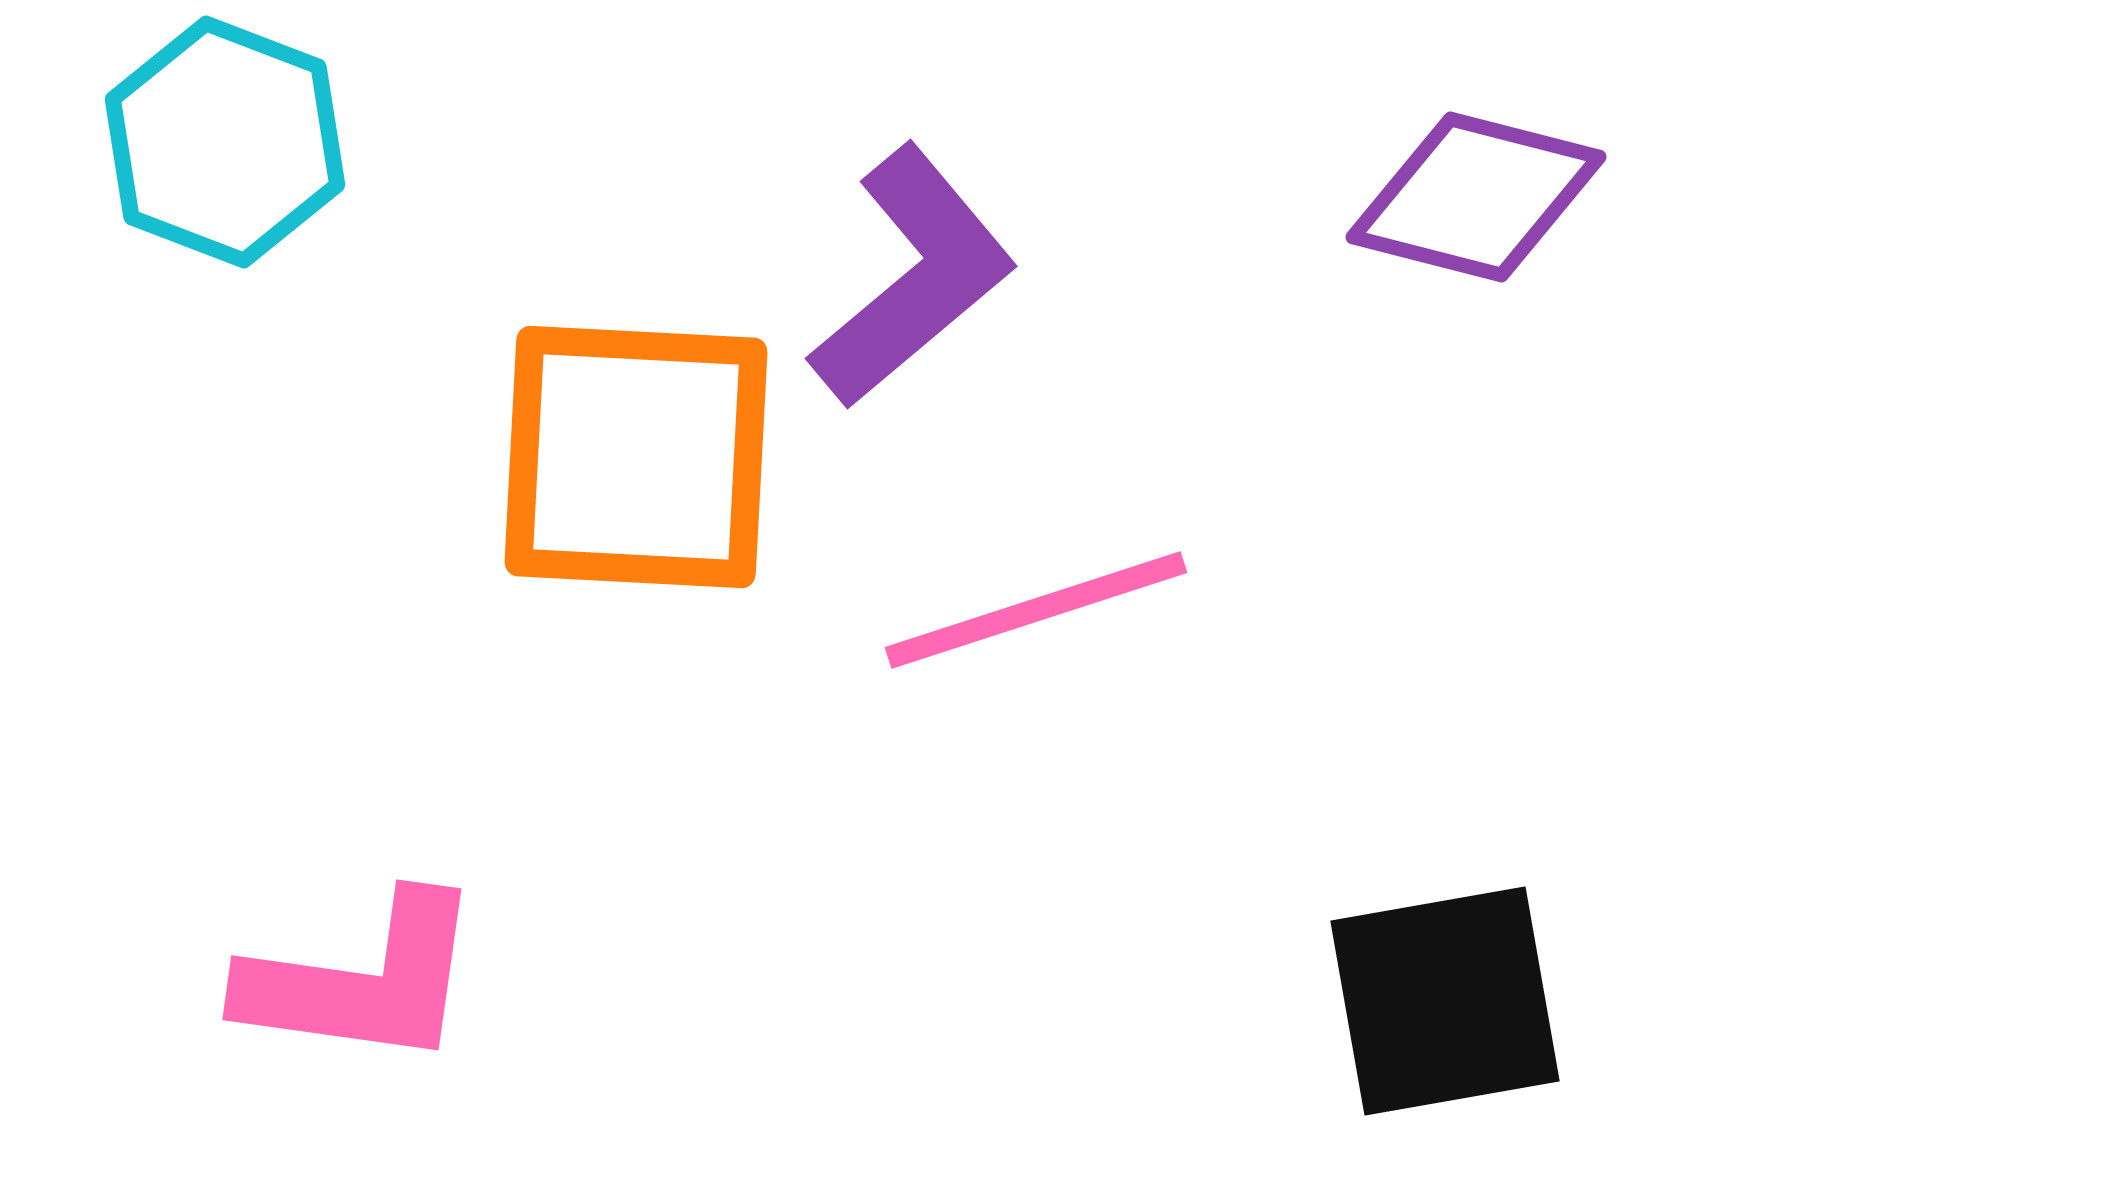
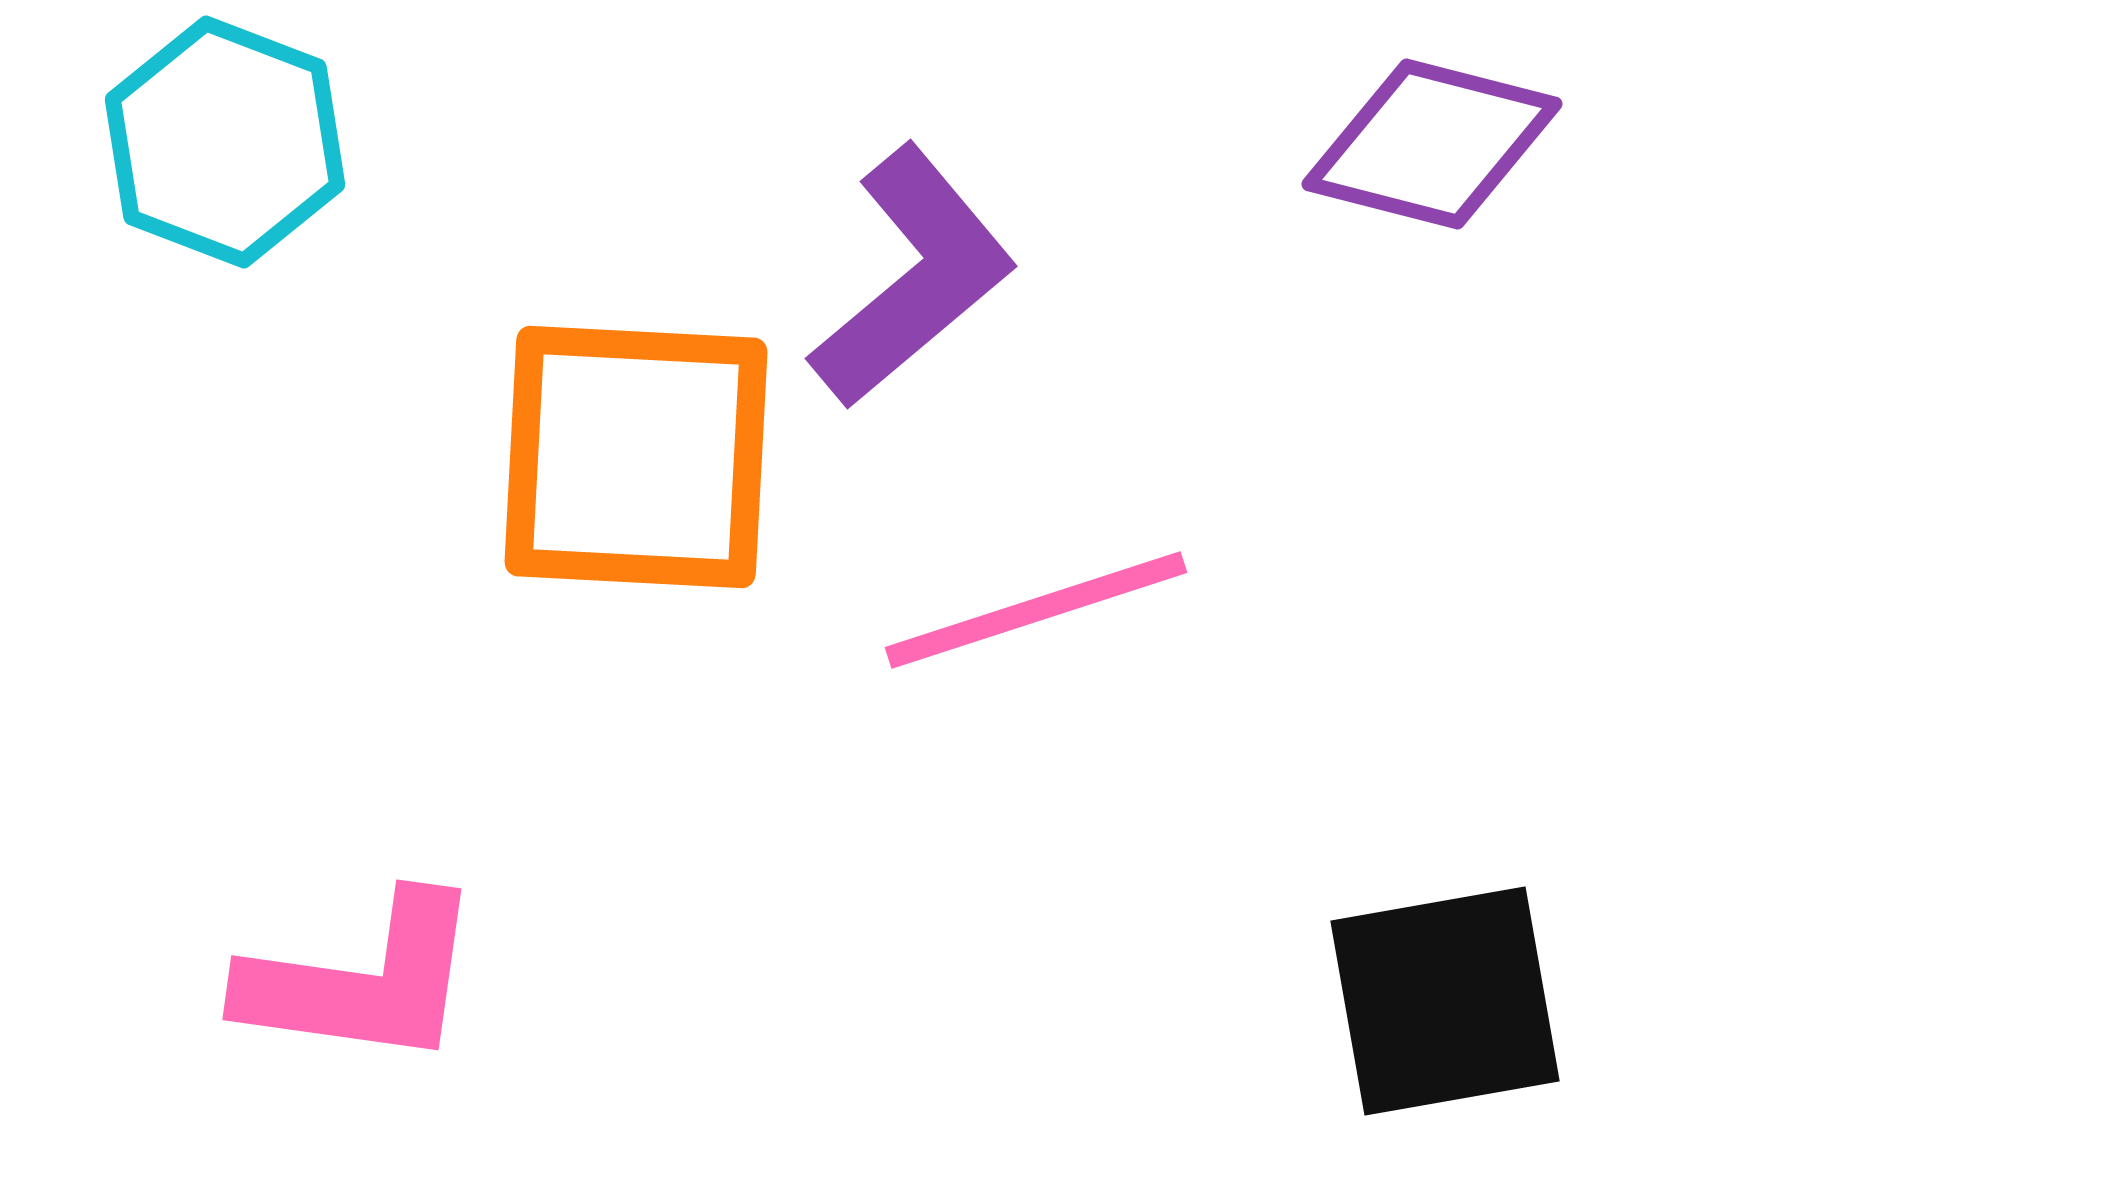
purple diamond: moved 44 px left, 53 px up
